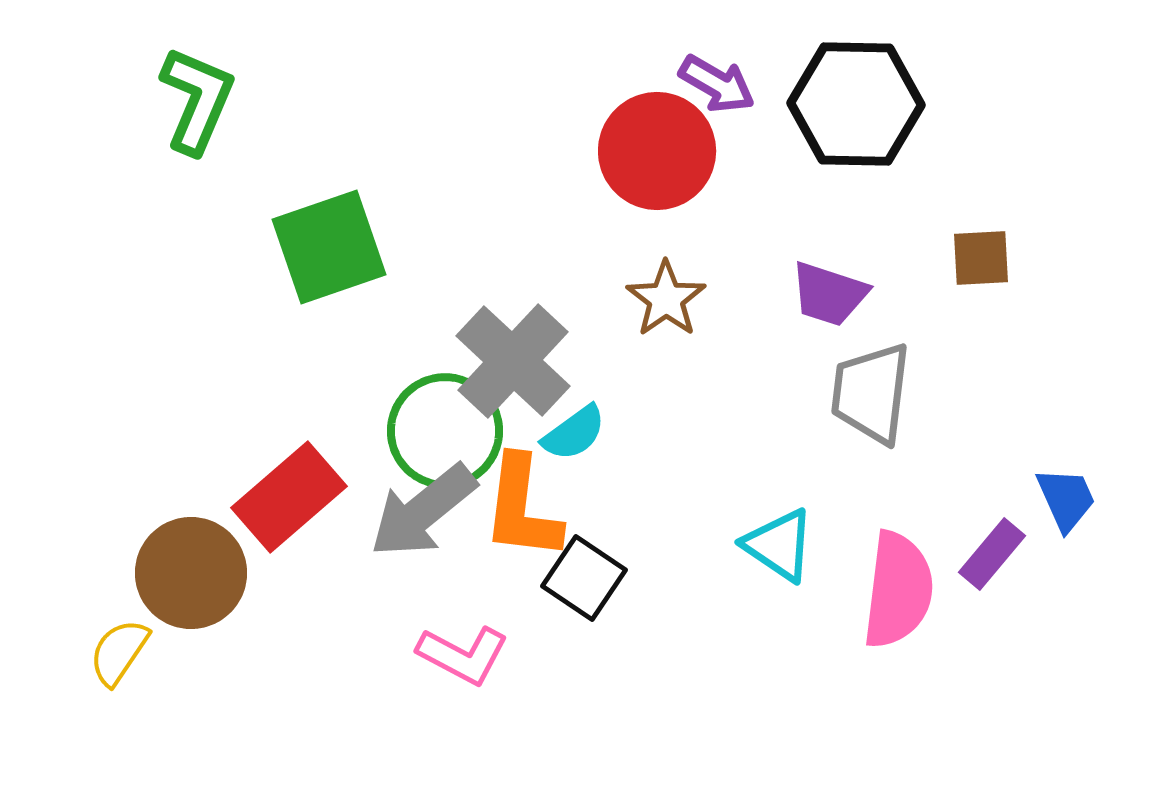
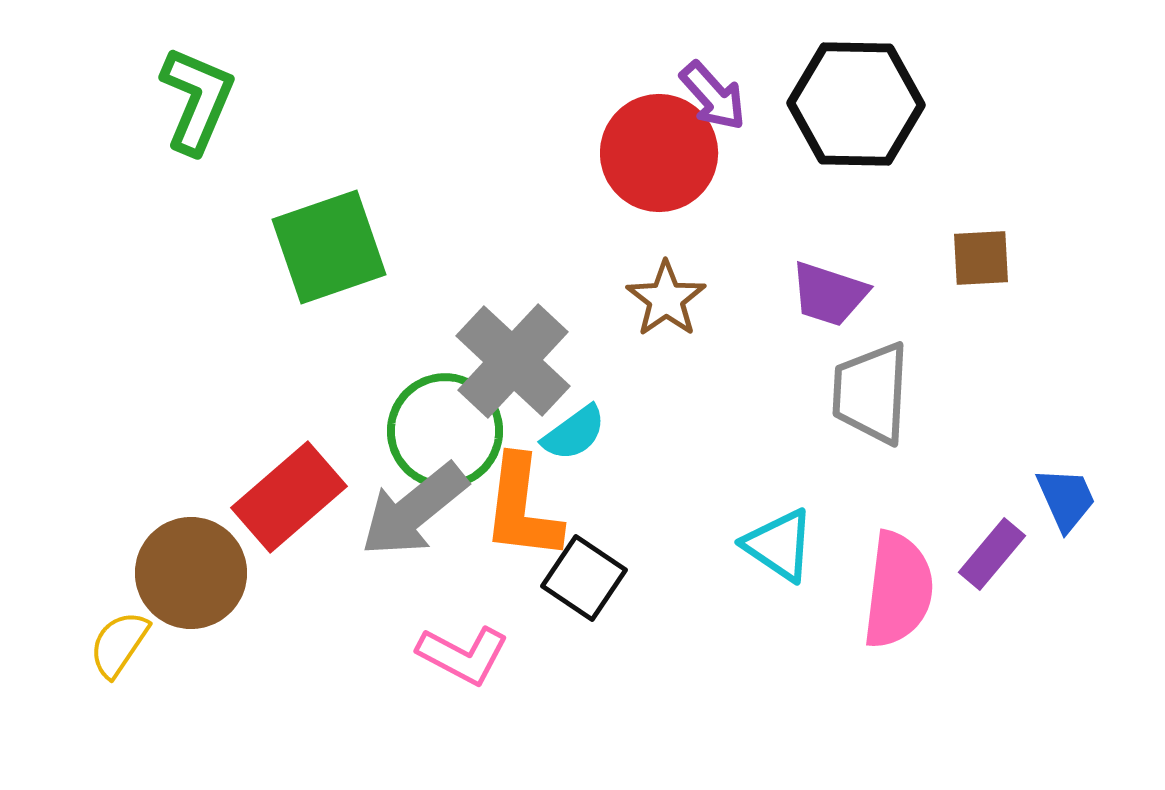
purple arrow: moved 4 px left, 12 px down; rotated 18 degrees clockwise
red circle: moved 2 px right, 2 px down
gray trapezoid: rotated 4 degrees counterclockwise
gray arrow: moved 9 px left, 1 px up
yellow semicircle: moved 8 px up
